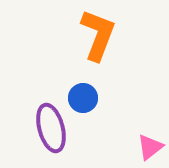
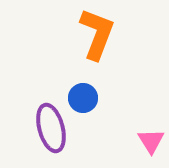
orange L-shape: moved 1 px left, 1 px up
pink triangle: moved 1 px right, 6 px up; rotated 24 degrees counterclockwise
